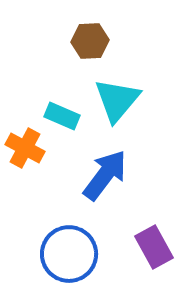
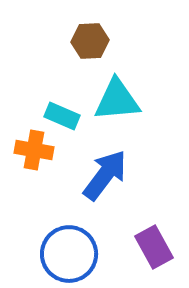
cyan triangle: rotated 45 degrees clockwise
orange cross: moved 9 px right, 2 px down; rotated 18 degrees counterclockwise
